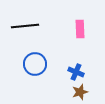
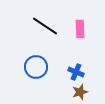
black line: moved 20 px right; rotated 40 degrees clockwise
blue circle: moved 1 px right, 3 px down
